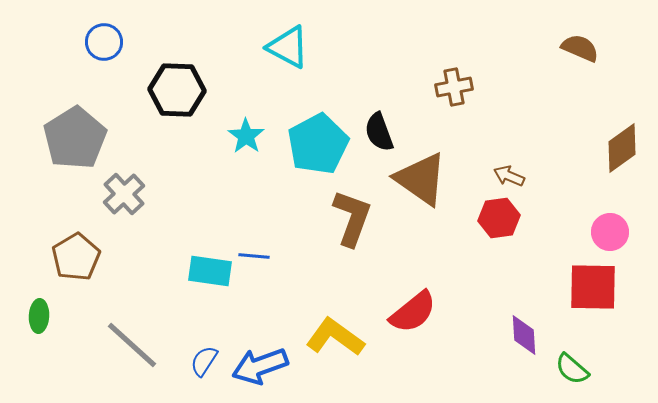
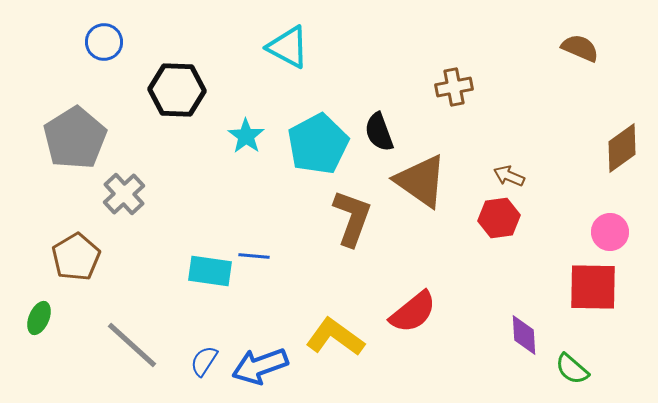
brown triangle: moved 2 px down
green ellipse: moved 2 px down; rotated 20 degrees clockwise
